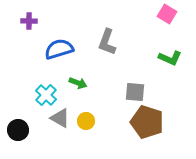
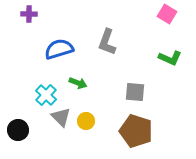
purple cross: moved 7 px up
gray triangle: moved 1 px right, 1 px up; rotated 15 degrees clockwise
brown pentagon: moved 11 px left, 9 px down
